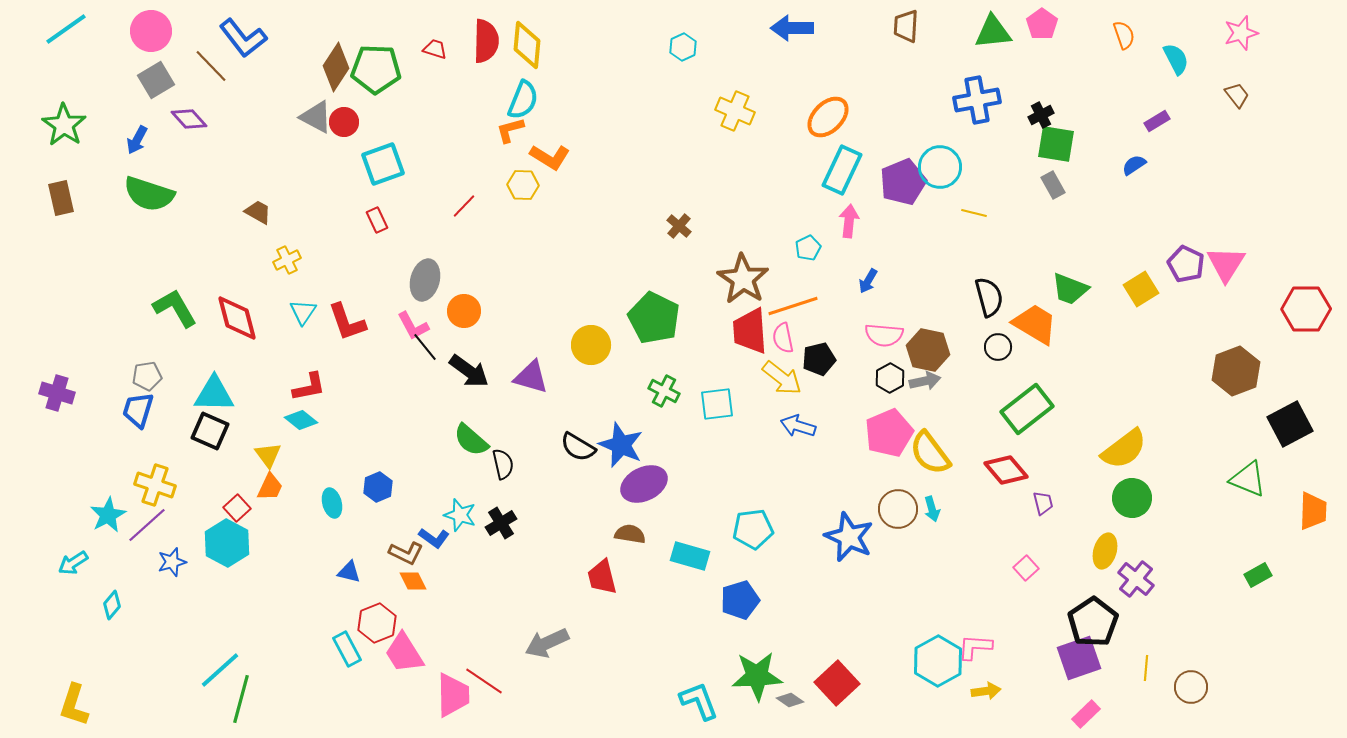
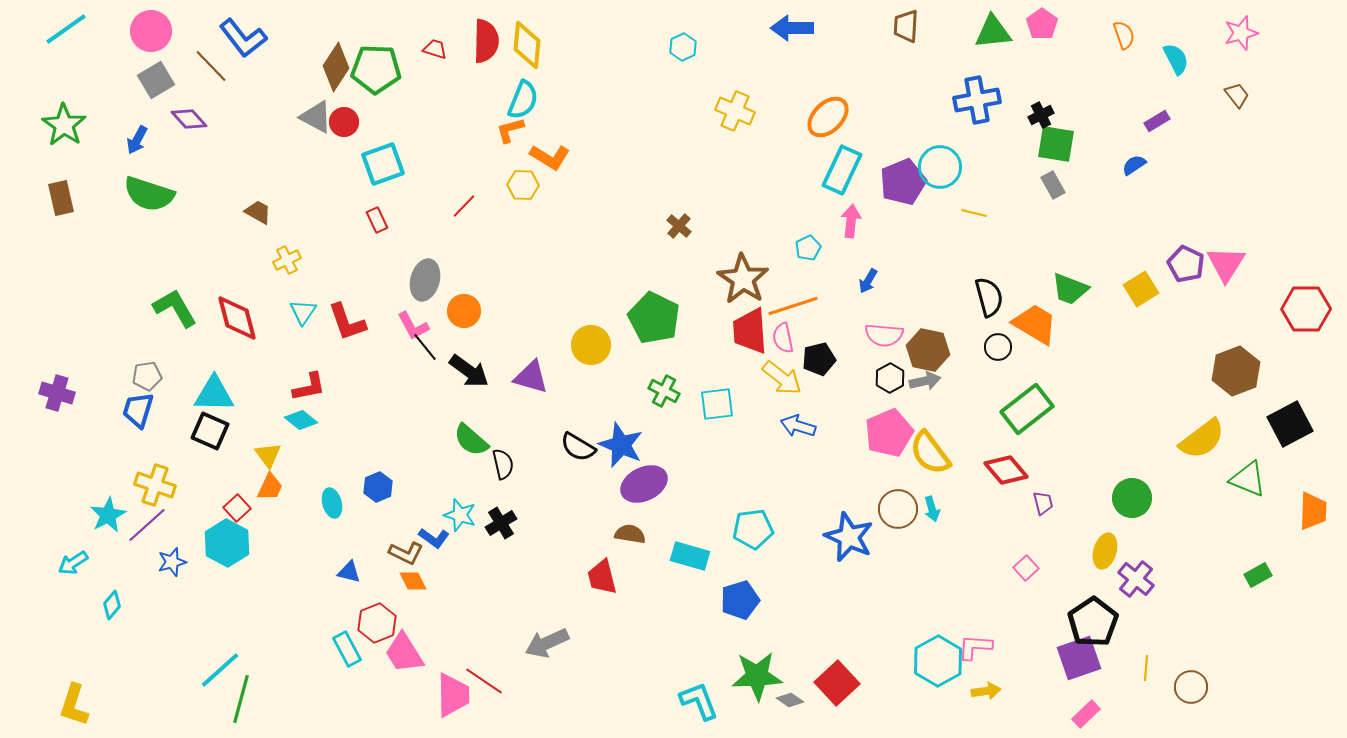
pink arrow at (849, 221): moved 2 px right
yellow semicircle at (1124, 449): moved 78 px right, 10 px up
